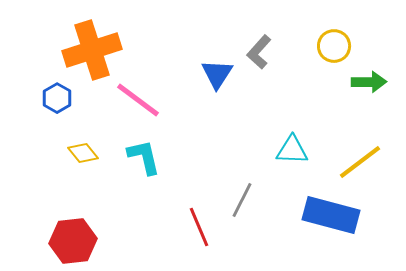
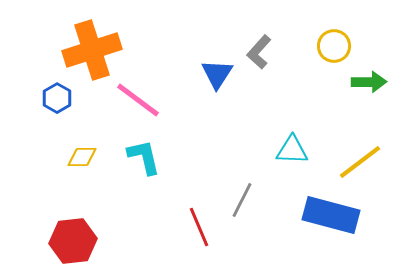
yellow diamond: moved 1 px left, 4 px down; rotated 52 degrees counterclockwise
